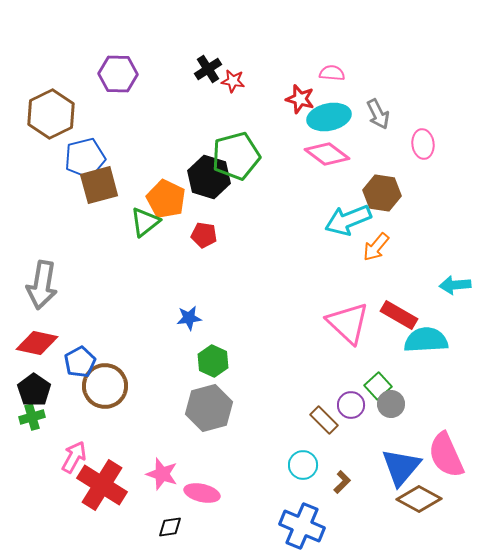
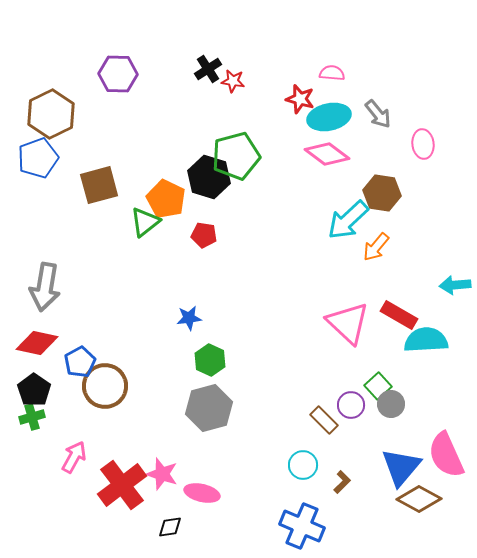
gray arrow at (378, 114): rotated 12 degrees counterclockwise
blue pentagon at (85, 158): moved 47 px left; rotated 6 degrees counterclockwise
cyan arrow at (348, 220): rotated 21 degrees counterclockwise
gray arrow at (42, 285): moved 3 px right, 2 px down
green hexagon at (213, 361): moved 3 px left, 1 px up
red cross at (102, 485): moved 20 px right; rotated 21 degrees clockwise
